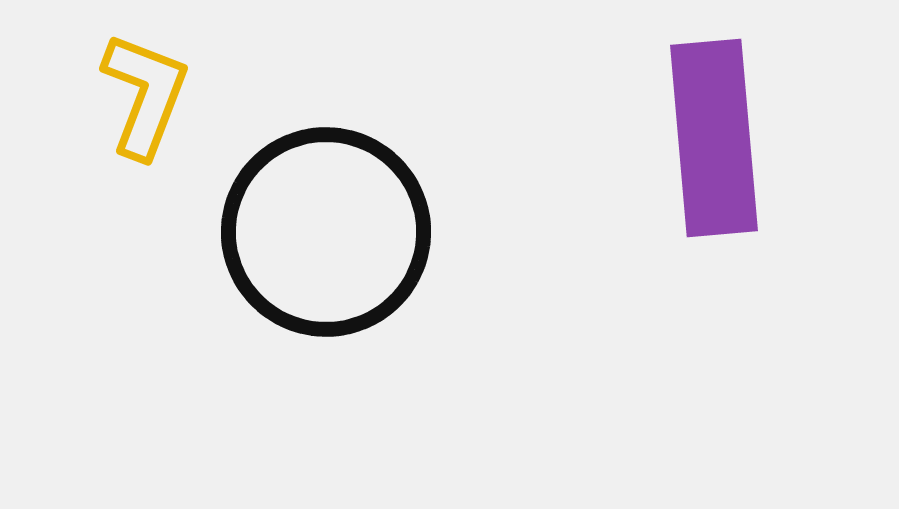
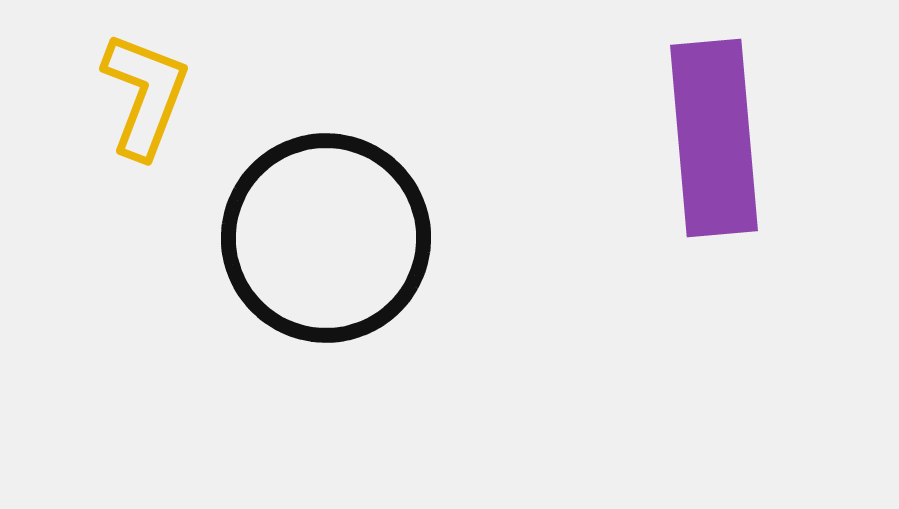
black circle: moved 6 px down
